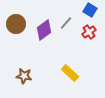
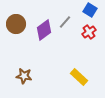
gray line: moved 1 px left, 1 px up
yellow rectangle: moved 9 px right, 4 px down
